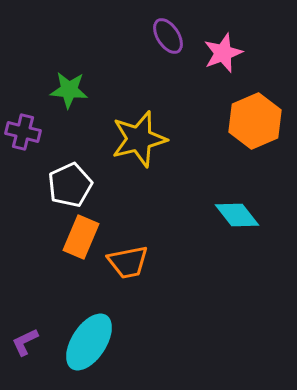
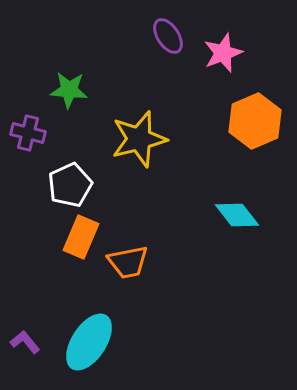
purple cross: moved 5 px right, 1 px down
purple L-shape: rotated 76 degrees clockwise
